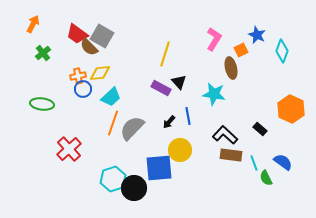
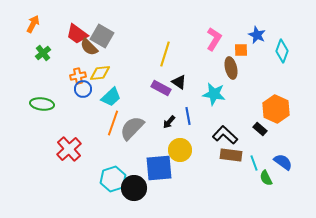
orange square: rotated 24 degrees clockwise
black triangle: rotated 14 degrees counterclockwise
orange hexagon: moved 15 px left
